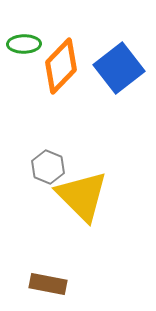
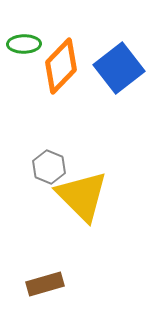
gray hexagon: moved 1 px right
brown rectangle: moved 3 px left; rotated 27 degrees counterclockwise
